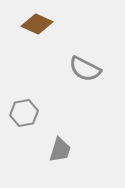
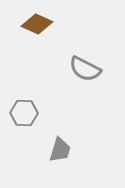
gray hexagon: rotated 12 degrees clockwise
